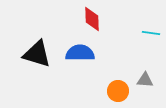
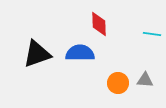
red diamond: moved 7 px right, 5 px down
cyan line: moved 1 px right, 1 px down
black triangle: rotated 36 degrees counterclockwise
orange circle: moved 8 px up
